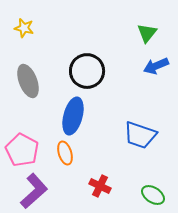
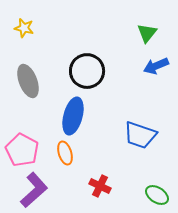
purple L-shape: moved 1 px up
green ellipse: moved 4 px right
